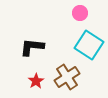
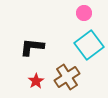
pink circle: moved 4 px right
cyan square: rotated 20 degrees clockwise
